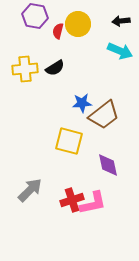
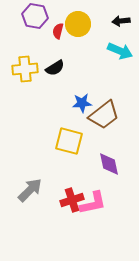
purple diamond: moved 1 px right, 1 px up
